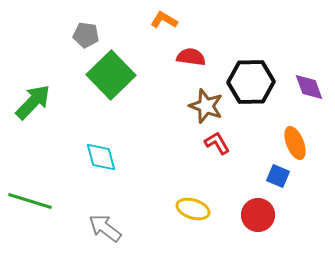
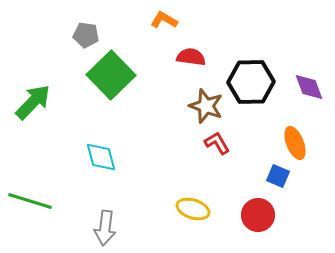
gray arrow: rotated 120 degrees counterclockwise
